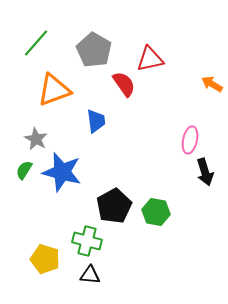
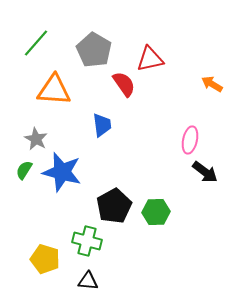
orange triangle: rotated 24 degrees clockwise
blue trapezoid: moved 6 px right, 4 px down
black arrow: rotated 36 degrees counterclockwise
green hexagon: rotated 12 degrees counterclockwise
black triangle: moved 2 px left, 6 px down
